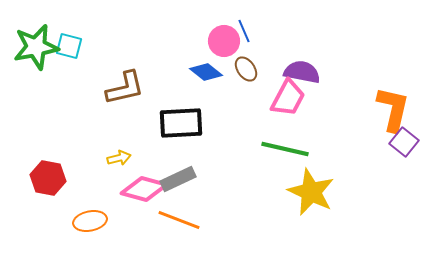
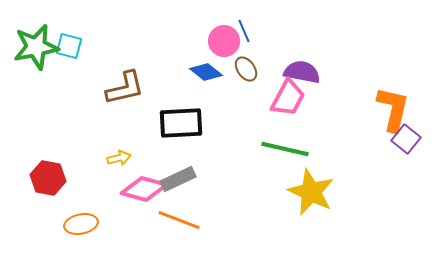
purple square: moved 2 px right, 3 px up
orange ellipse: moved 9 px left, 3 px down
